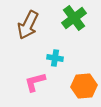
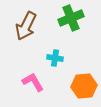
green cross: moved 3 px left; rotated 15 degrees clockwise
brown arrow: moved 2 px left, 1 px down
pink L-shape: moved 2 px left; rotated 75 degrees clockwise
